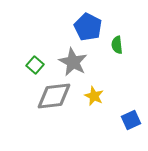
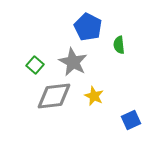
green semicircle: moved 2 px right
